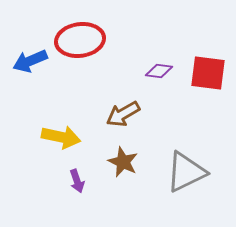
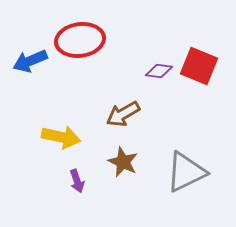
red square: moved 9 px left, 7 px up; rotated 15 degrees clockwise
